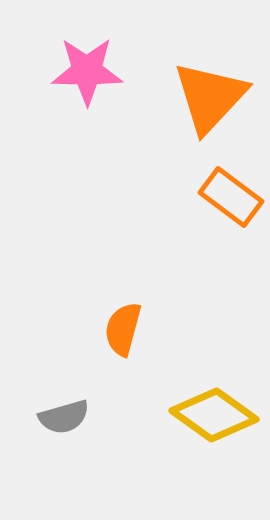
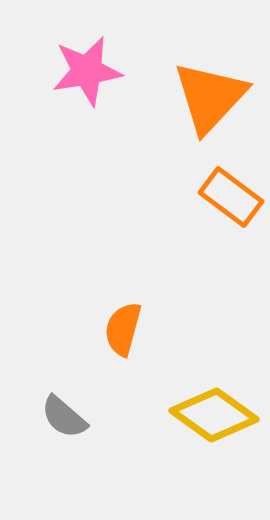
pink star: rotated 10 degrees counterclockwise
gray semicircle: rotated 57 degrees clockwise
